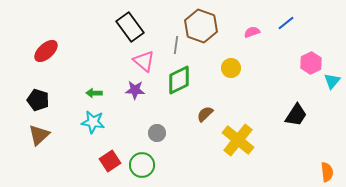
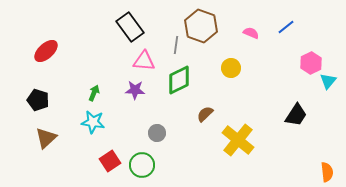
blue line: moved 4 px down
pink semicircle: moved 1 px left, 1 px down; rotated 42 degrees clockwise
pink triangle: rotated 35 degrees counterclockwise
cyan triangle: moved 4 px left
green arrow: rotated 112 degrees clockwise
brown triangle: moved 7 px right, 3 px down
